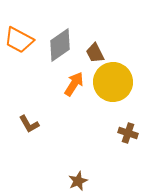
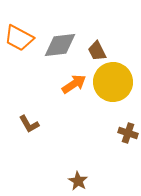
orange trapezoid: moved 2 px up
gray diamond: rotated 28 degrees clockwise
brown trapezoid: moved 2 px right, 2 px up
orange arrow: rotated 25 degrees clockwise
brown star: rotated 18 degrees counterclockwise
